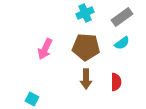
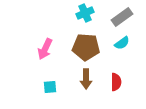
cyan square: moved 18 px right, 12 px up; rotated 32 degrees counterclockwise
